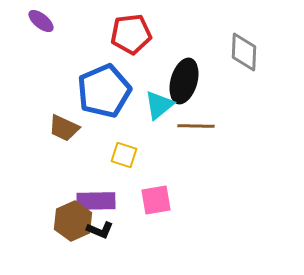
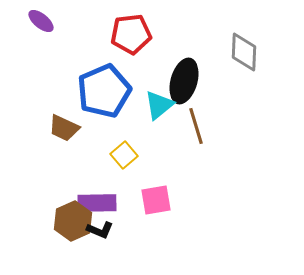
brown line: rotated 72 degrees clockwise
yellow square: rotated 32 degrees clockwise
purple rectangle: moved 1 px right, 2 px down
